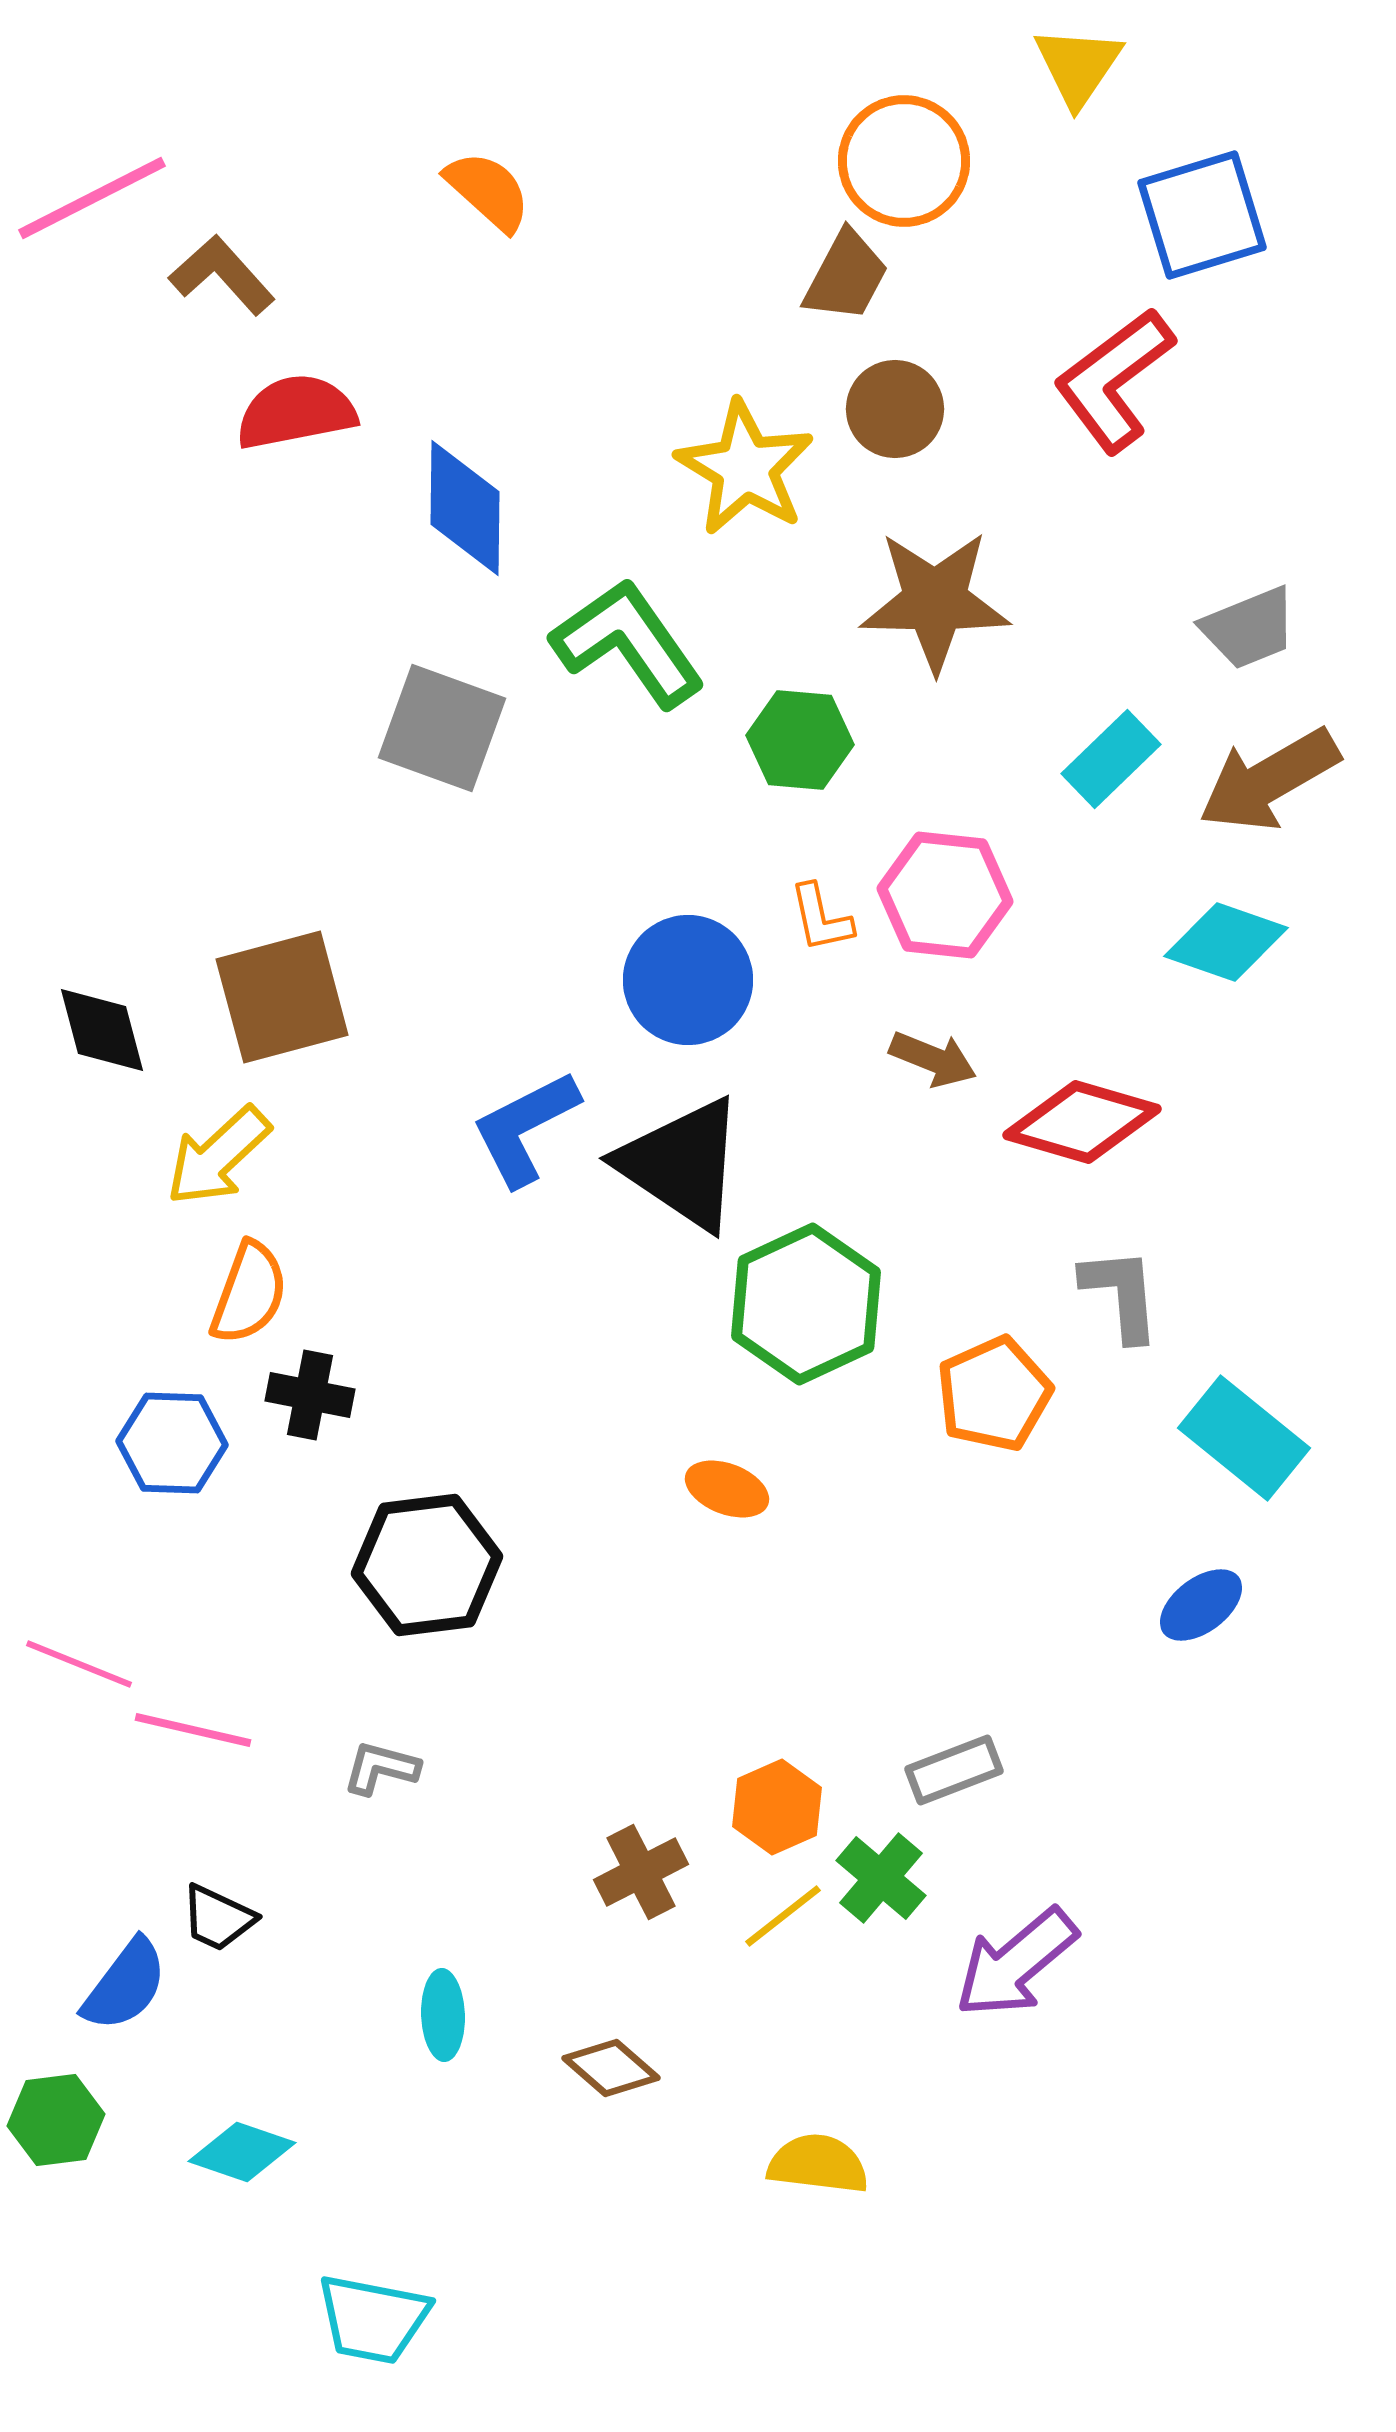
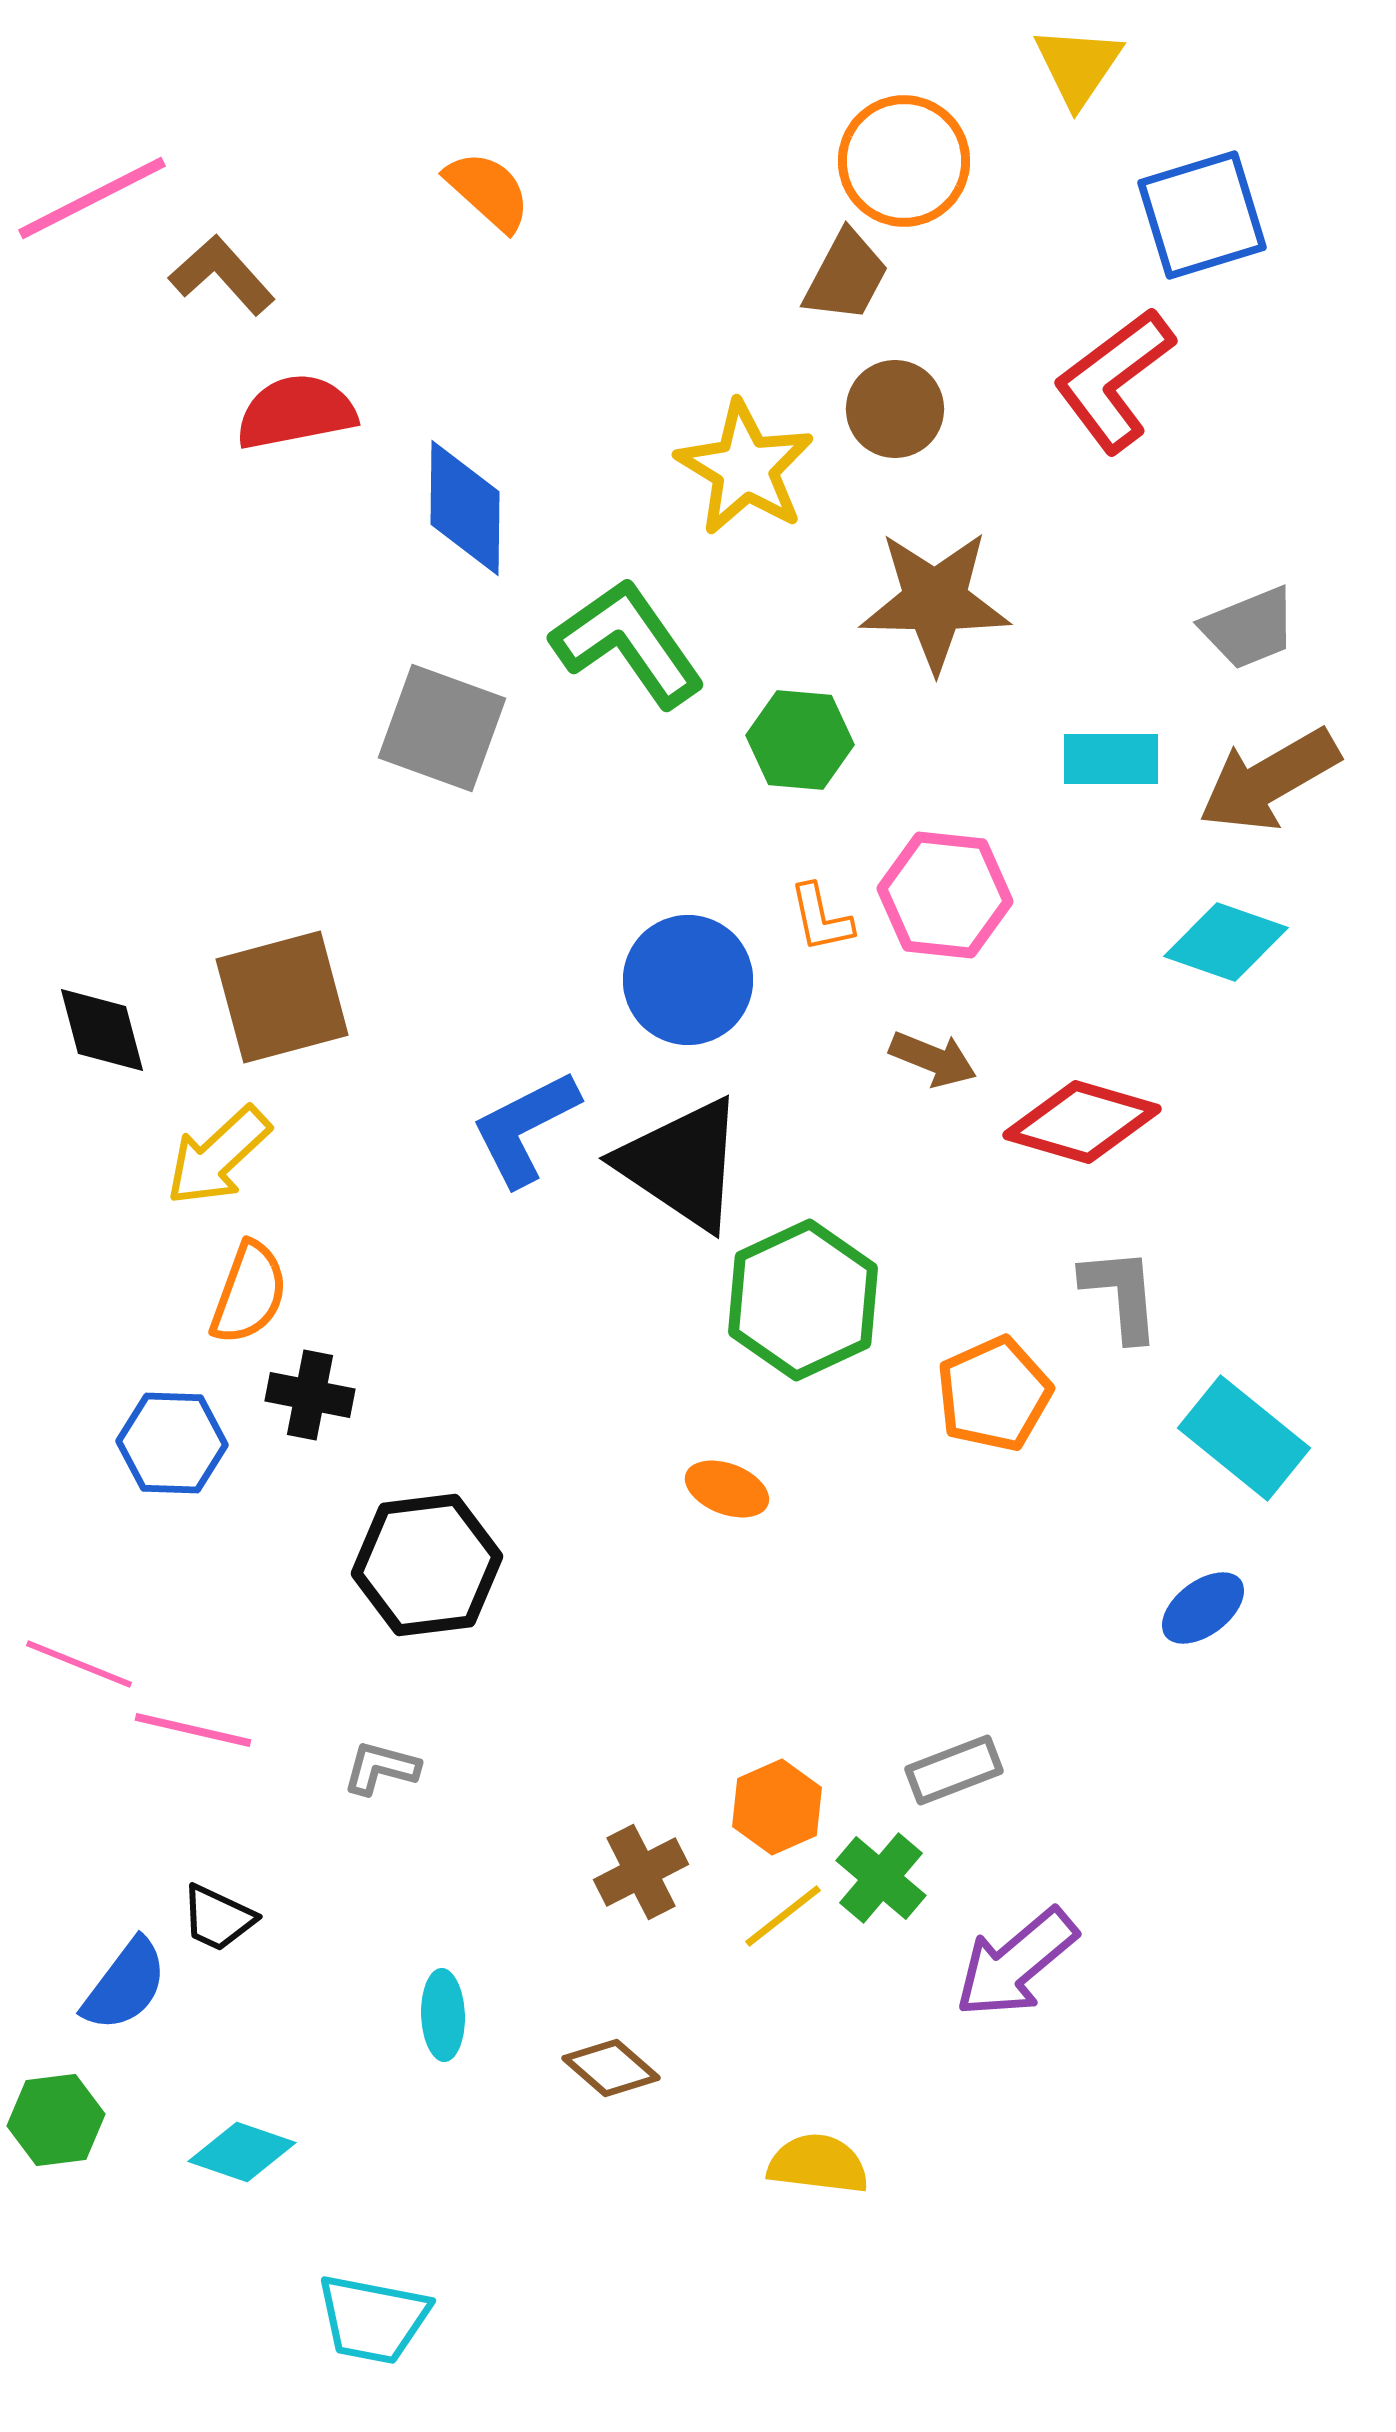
cyan rectangle at (1111, 759): rotated 44 degrees clockwise
green hexagon at (806, 1304): moved 3 px left, 4 px up
blue ellipse at (1201, 1605): moved 2 px right, 3 px down
